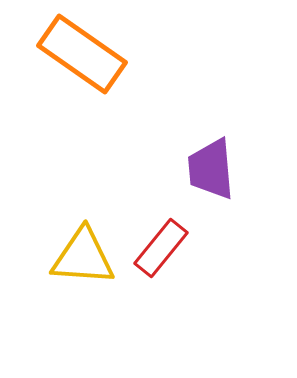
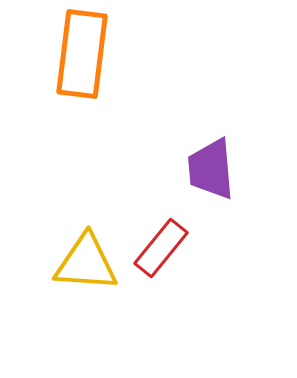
orange rectangle: rotated 62 degrees clockwise
yellow triangle: moved 3 px right, 6 px down
